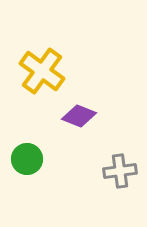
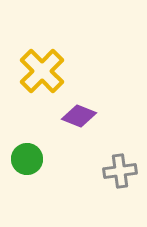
yellow cross: rotated 9 degrees clockwise
